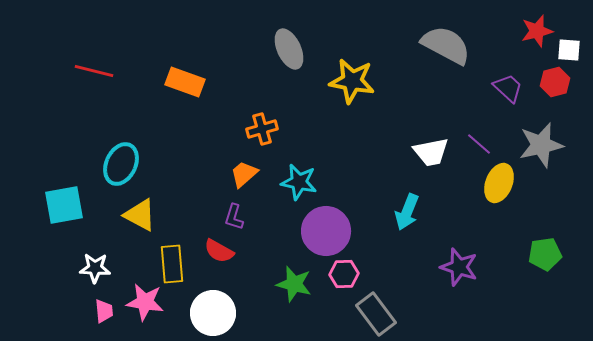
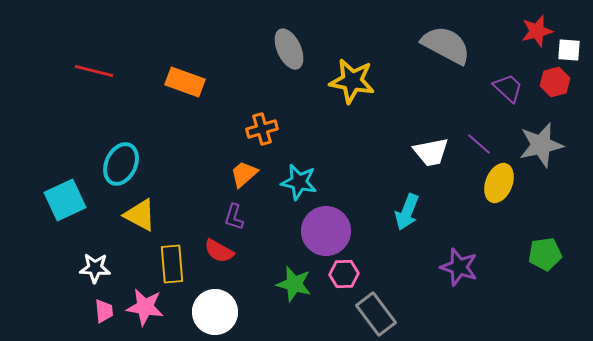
cyan square: moved 1 px right, 5 px up; rotated 15 degrees counterclockwise
pink star: moved 5 px down
white circle: moved 2 px right, 1 px up
